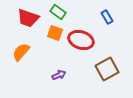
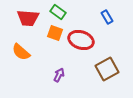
red trapezoid: rotated 15 degrees counterclockwise
orange semicircle: rotated 90 degrees counterclockwise
purple arrow: rotated 40 degrees counterclockwise
